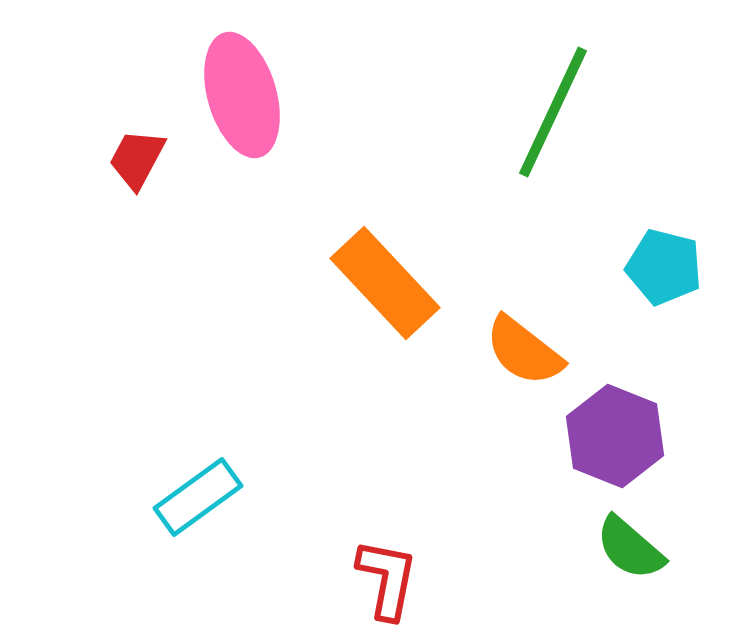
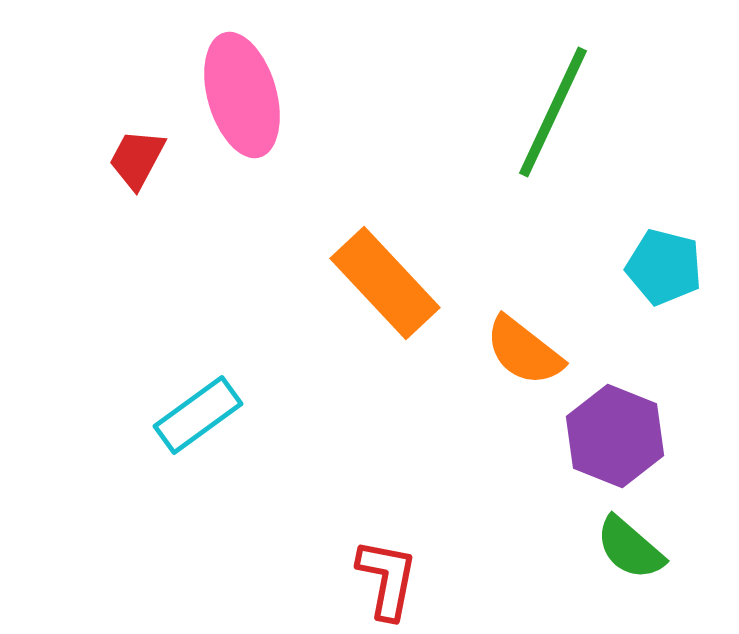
cyan rectangle: moved 82 px up
